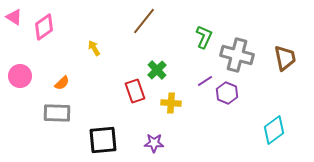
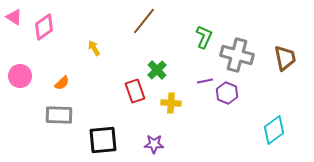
purple line: rotated 21 degrees clockwise
gray rectangle: moved 2 px right, 2 px down
purple star: moved 1 px down
